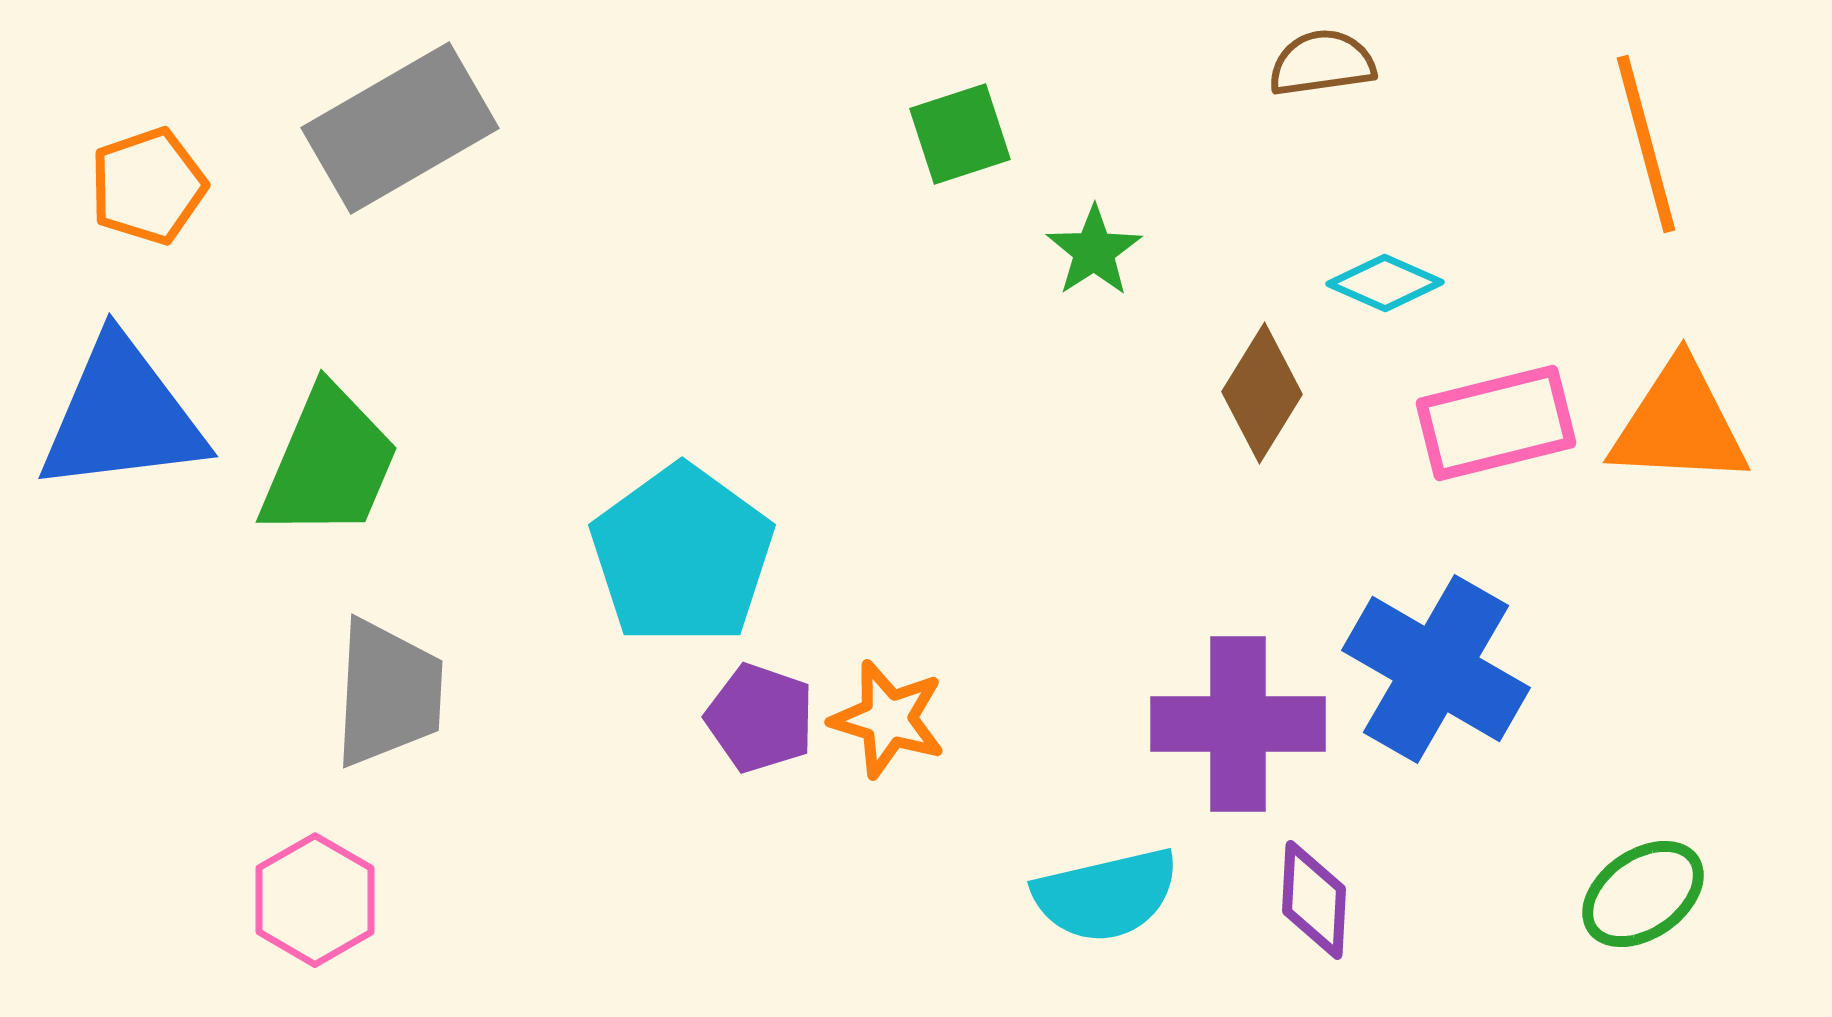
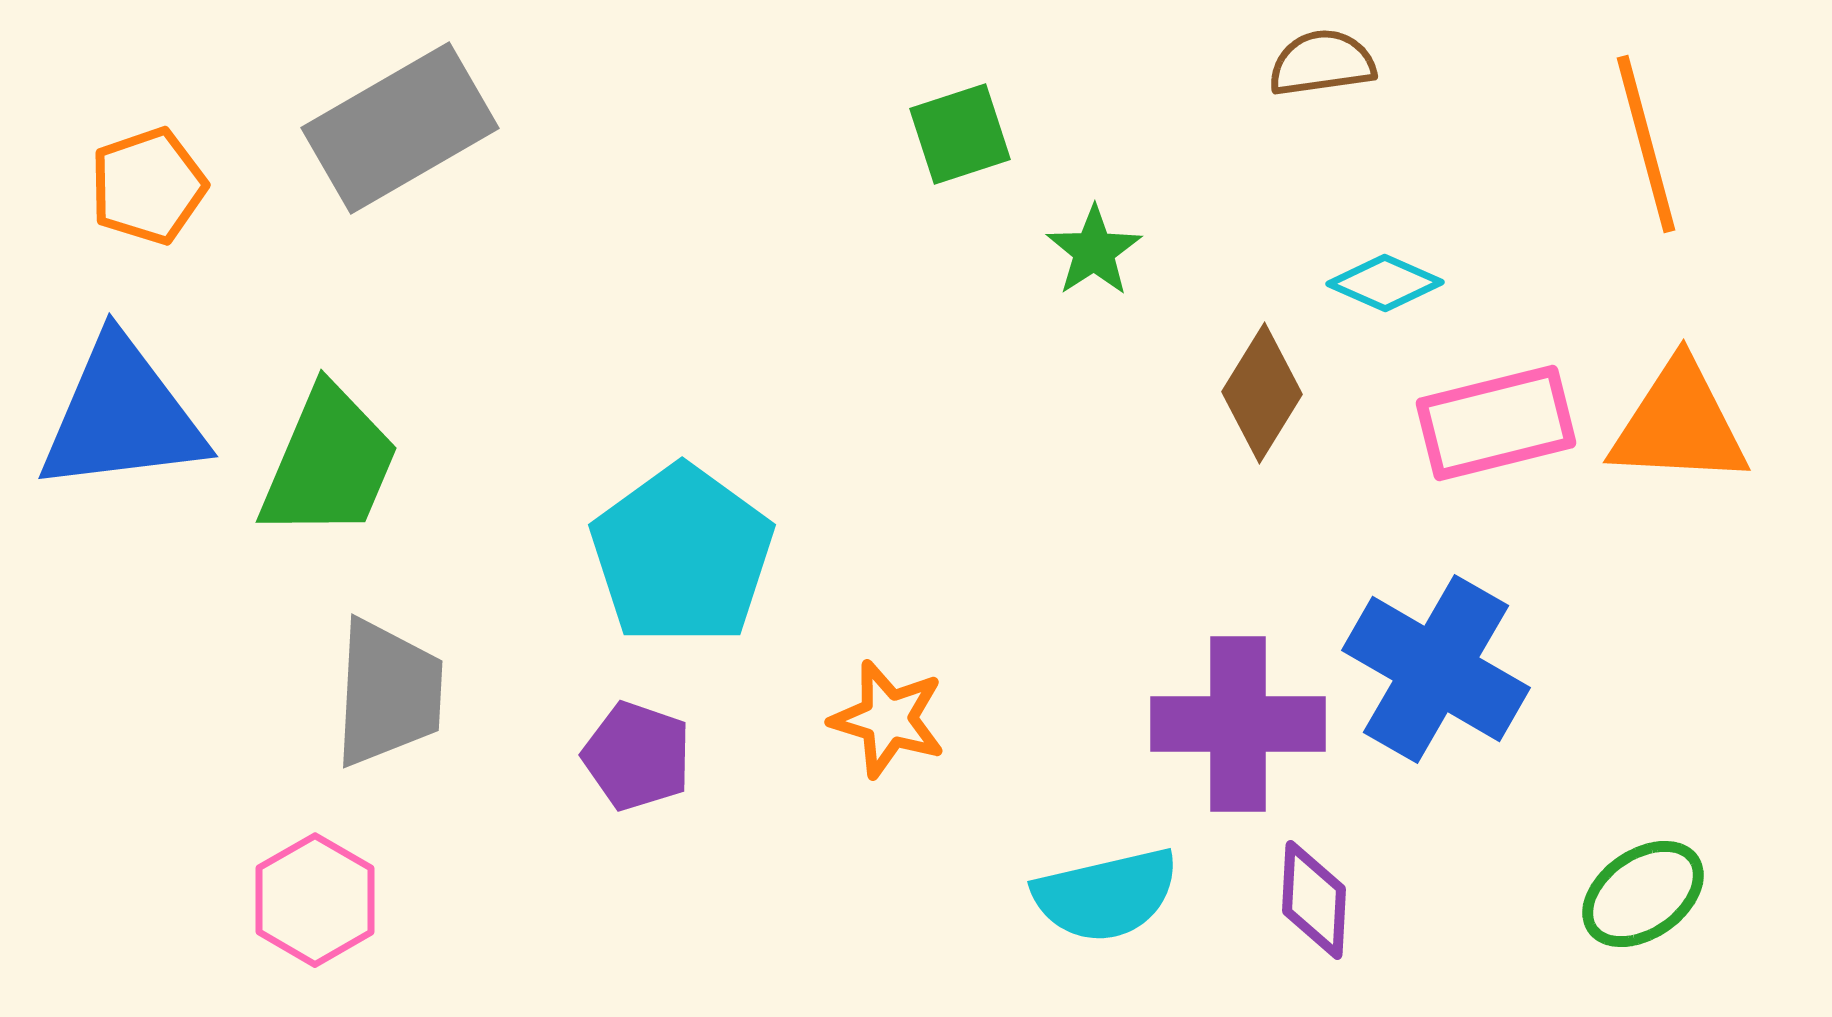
purple pentagon: moved 123 px left, 38 px down
